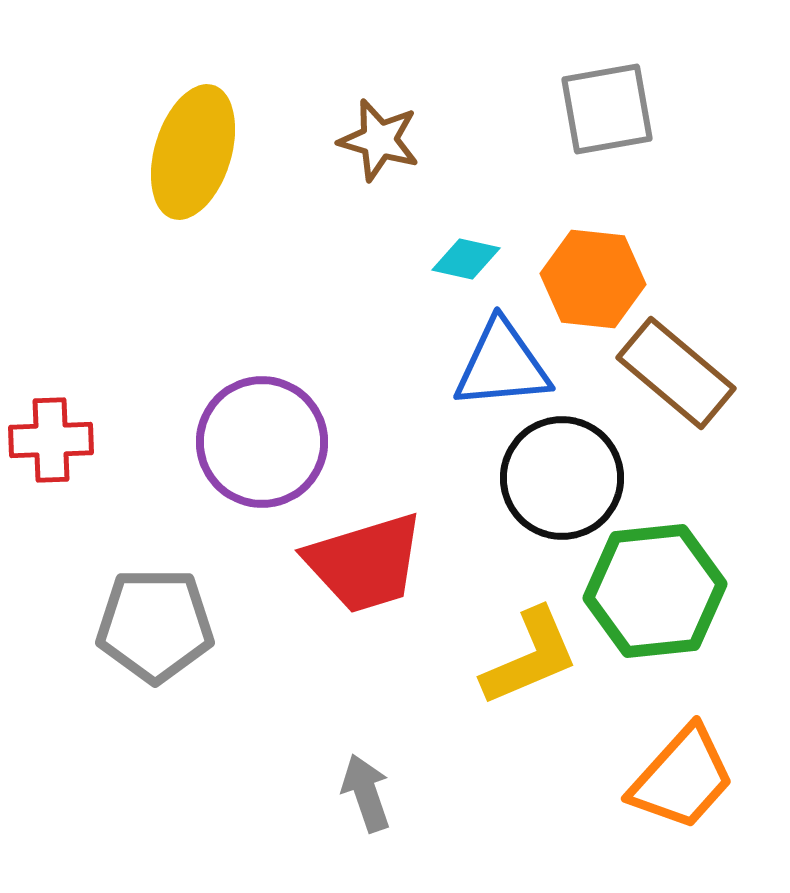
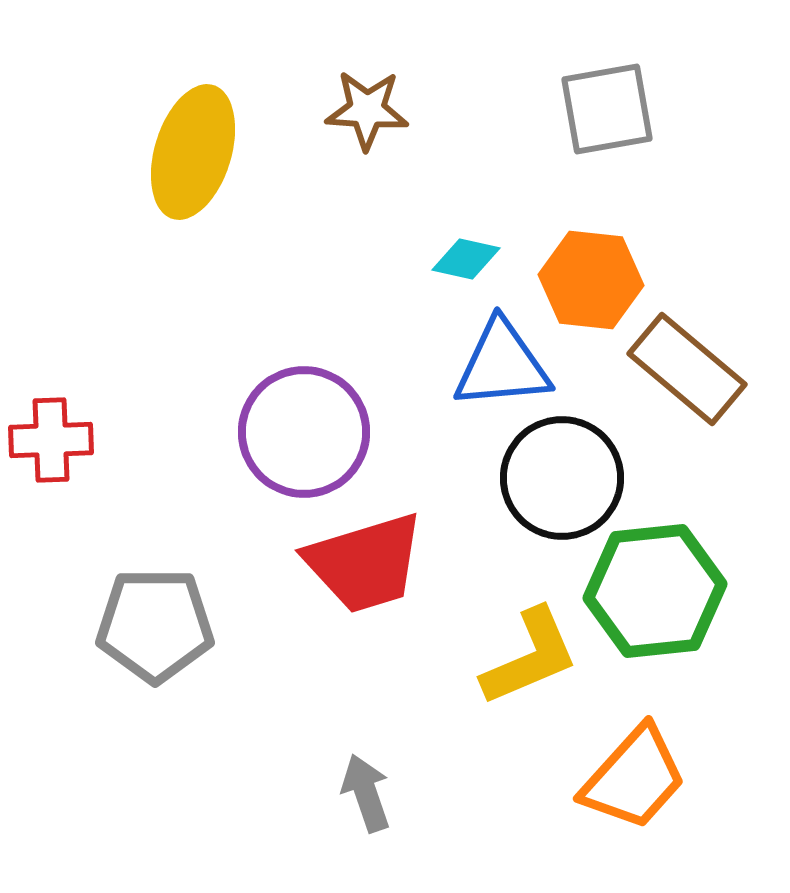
brown star: moved 12 px left, 30 px up; rotated 12 degrees counterclockwise
orange hexagon: moved 2 px left, 1 px down
brown rectangle: moved 11 px right, 4 px up
purple circle: moved 42 px right, 10 px up
orange trapezoid: moved 48 px left
